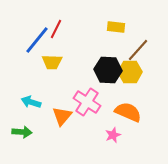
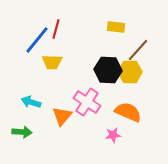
red line: rotated 12 degrees counterclockwise
pink star: rotated 14 degrees clockwise
